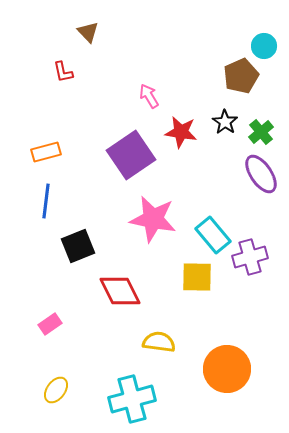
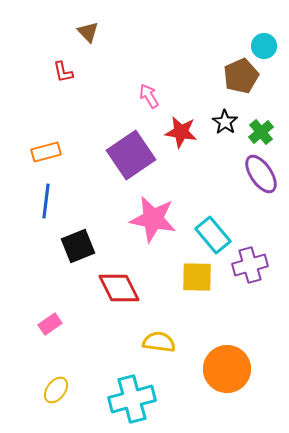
purple cross: moved 8 px down
red diamond: moved 1 px left, 3 px up
